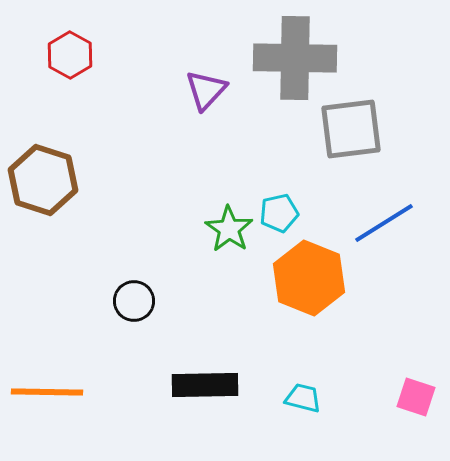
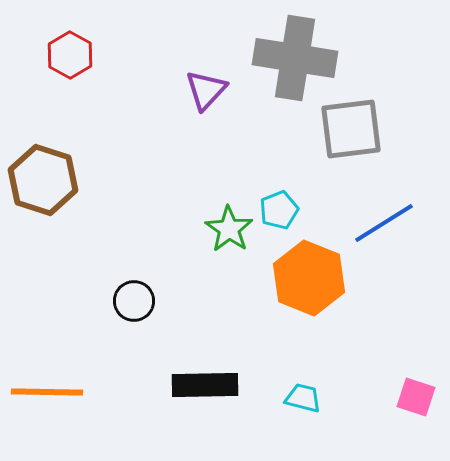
gray cross: rotated 8 degrees clockwise
cyan pentagon: moved 3 px up; rotated 9 degrees counterclockwise
